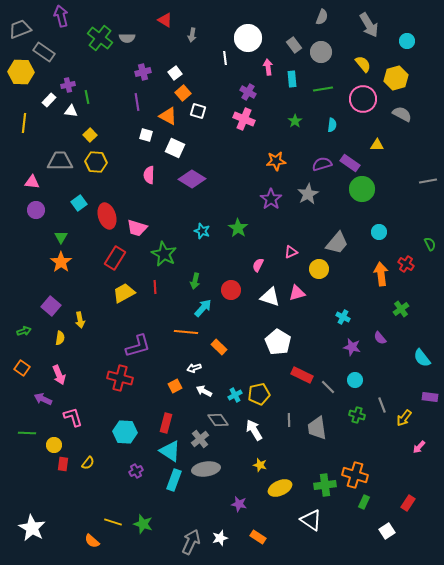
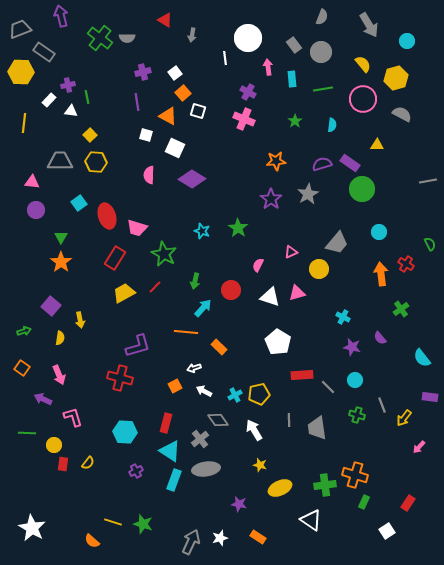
red line at (155, 287): rotated 48 degrees clockwise
red rectangle at (302, 375): rotated 30 degrees counterclockwise
